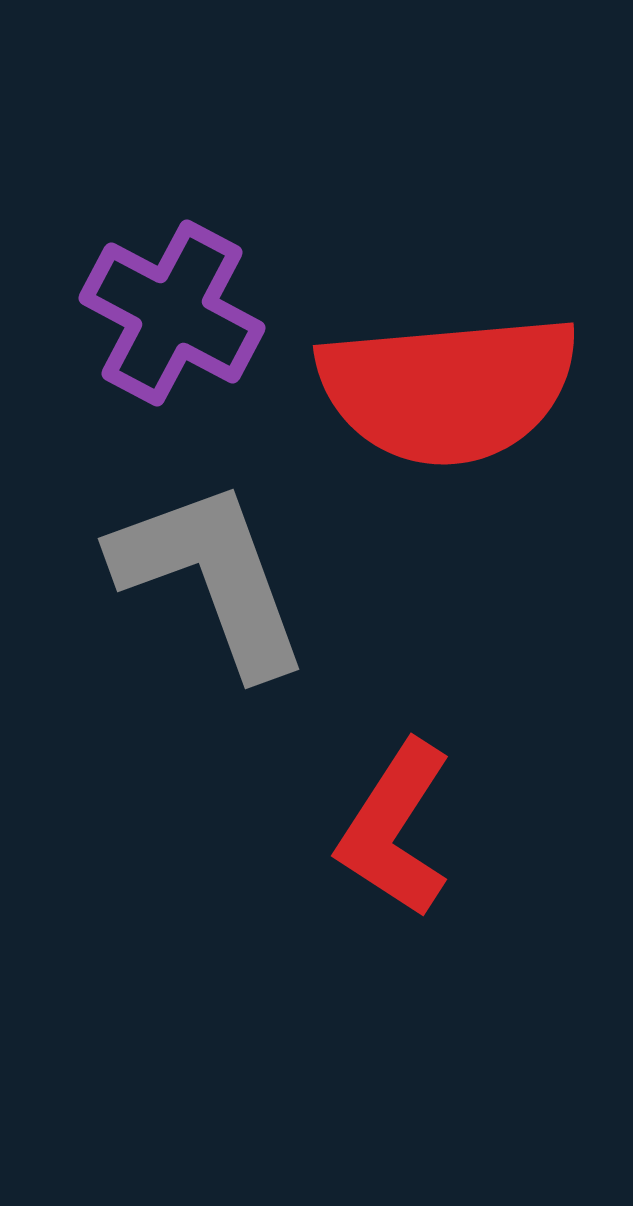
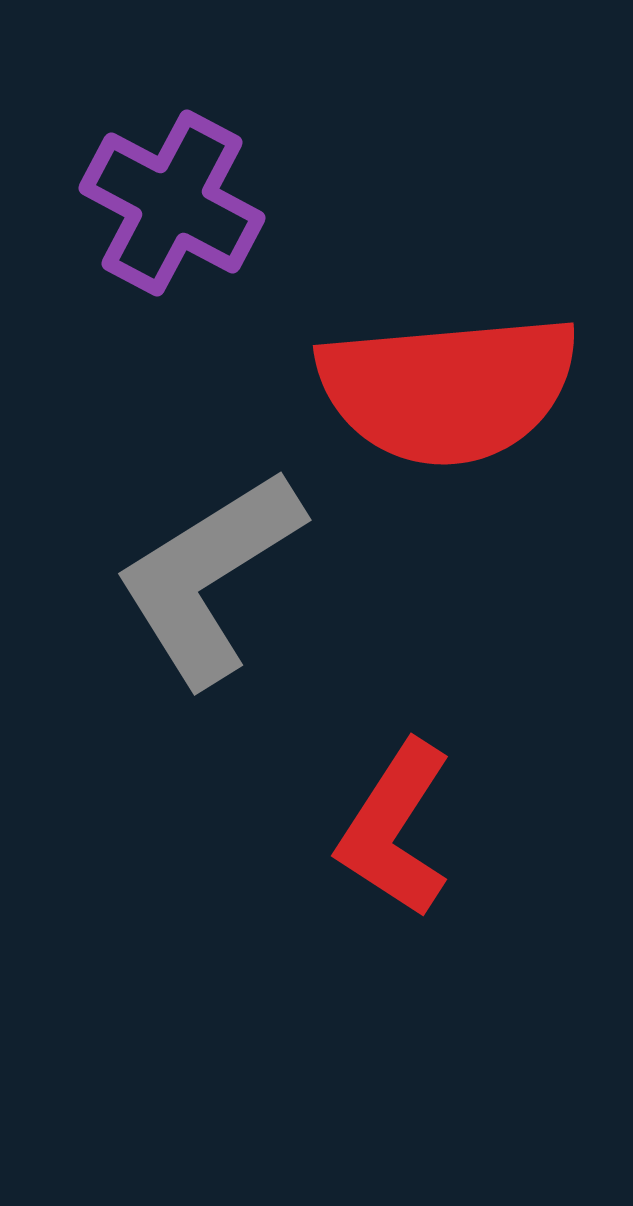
purple cross: moved 110 px up
gray L-shape: moved 2 px left; rotated 102 degrees counterclockwise
